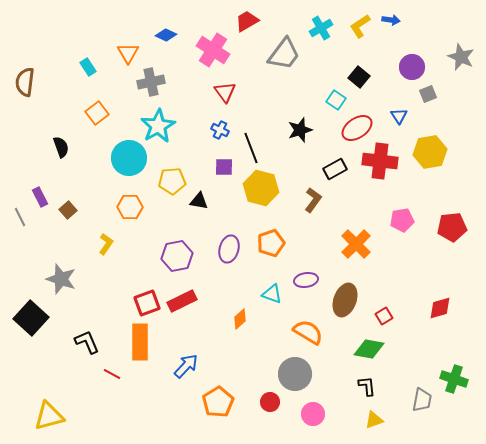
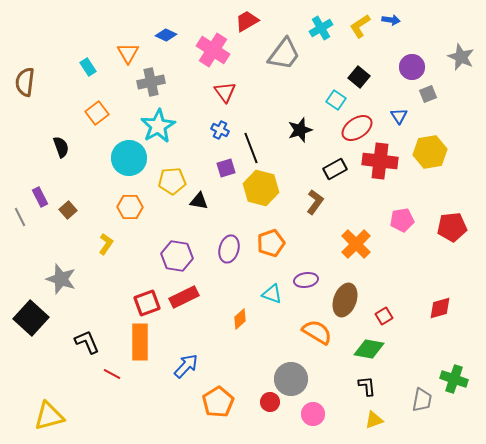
purple square at (224, 167): moved 2 px right, 1 px down; rotated 18 degrees counterclockwise
brown L-shape at (313, 200): moved 2 px right, 2 px down
purple hexagon at (177, 256): rotated 20 degrees clockwise
red rectangle at (182, 301): moved 2 px right, 4 px up
orange semicircle at (308, 332): moved 9 px right
gray circle at (295, 374): moved 4 px left, 5 px down
